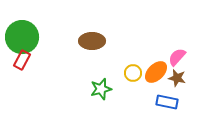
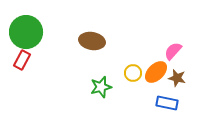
green circle: moved 4 px right, 5 px up
brown ellipse: rotated 10 degrees clockwise
pink semicircle: moved 4 px left, 6 px up
green star: moved 2 px up
blue rectangle: moved 1 px down
